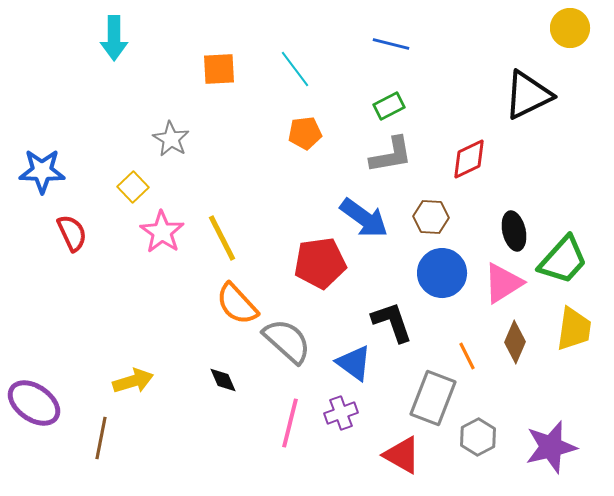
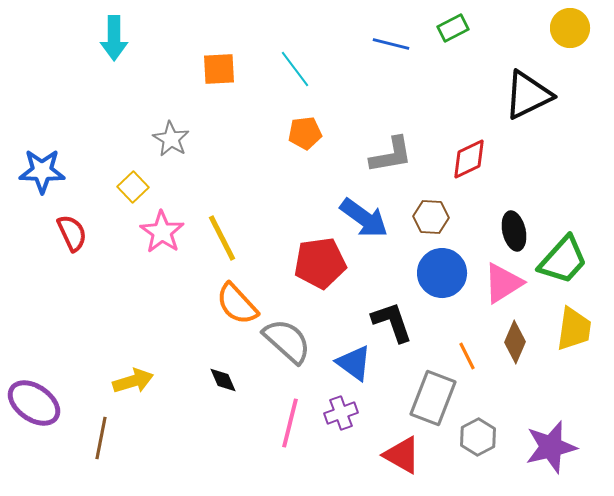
green rectangle: moved 64 px right, 78 px up
